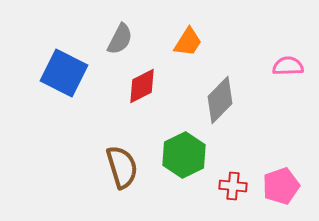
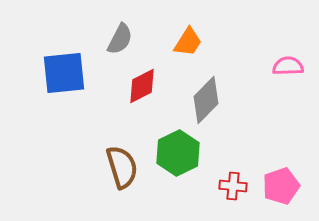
blue square: rotated 33 degrees counterclockwise
gray diamond: moved 14 px left
green hexagon: moved 6 px left, 2 px up
